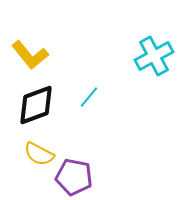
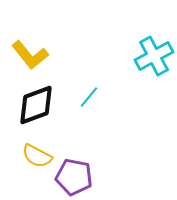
yellow semicircle: moved 2 px left, 2 px down
